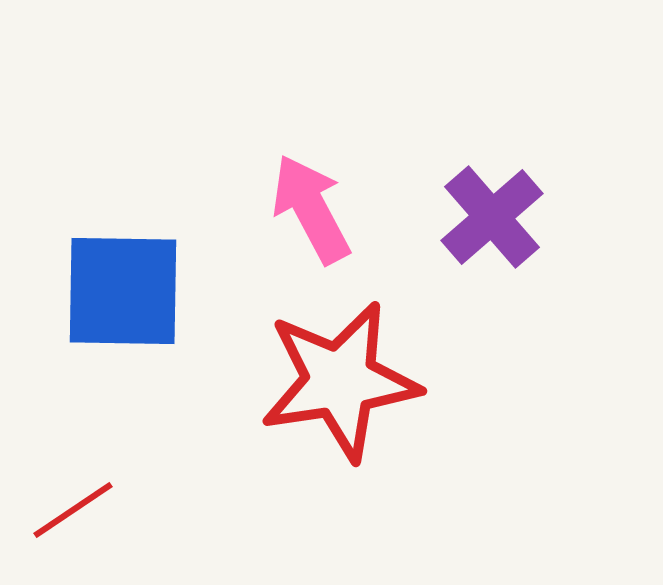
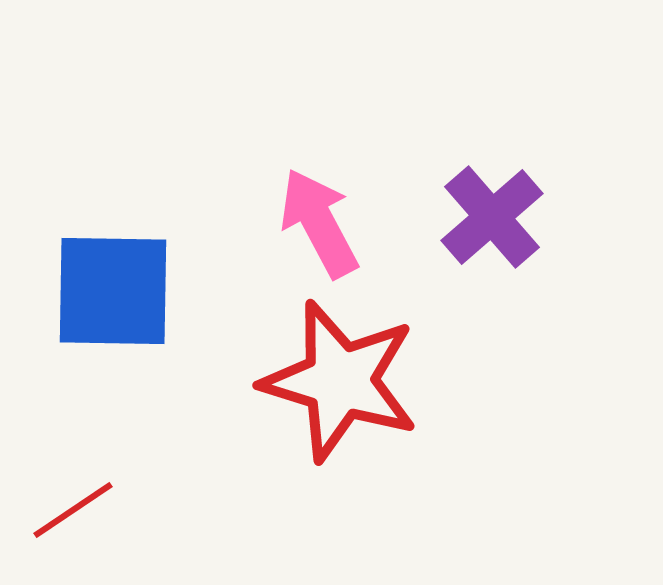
pink arrow: moved 8 px right, 14 px down
blue square: moved 10 px left
red star: rotated 26 degrees clockwise
